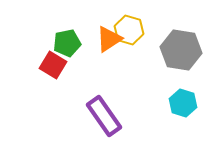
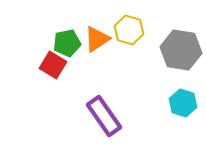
orange triangle: moved 12 px left
